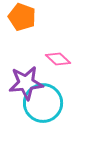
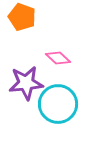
pink diamond: moved 1 px up
cyan circle: moved 15 px right, 1 px down
